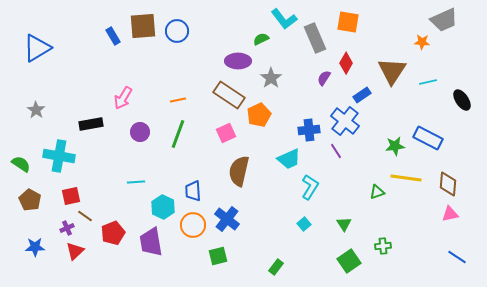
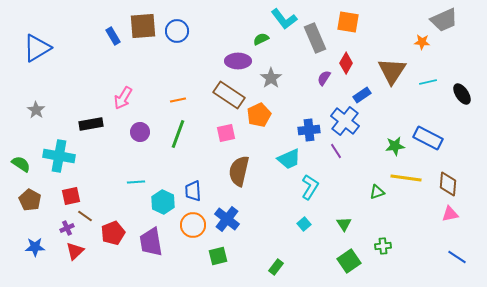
black ellipse at (462, 100): moved 6 px up
pink square at (226, 133): rotated 12 degrees clockwise
cyan hexagon at (163, 207): moved 5 px up
